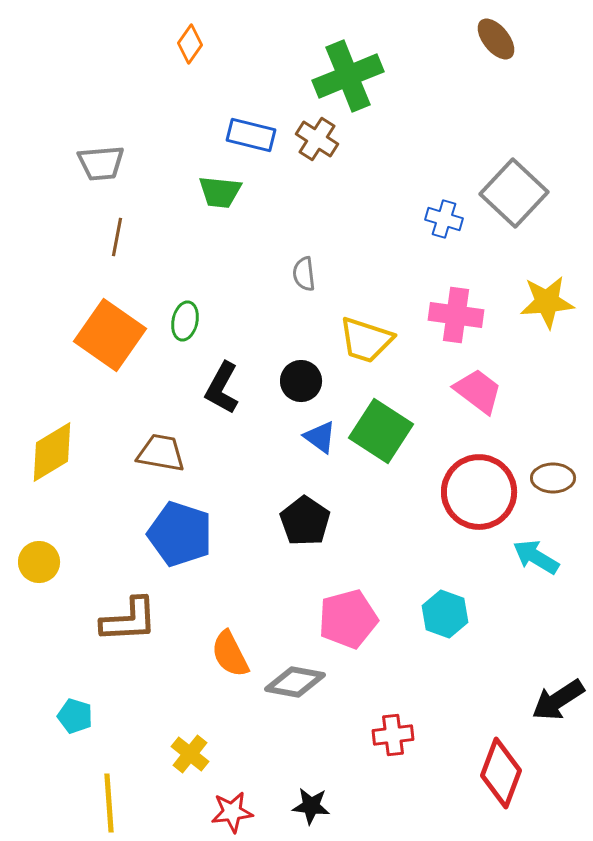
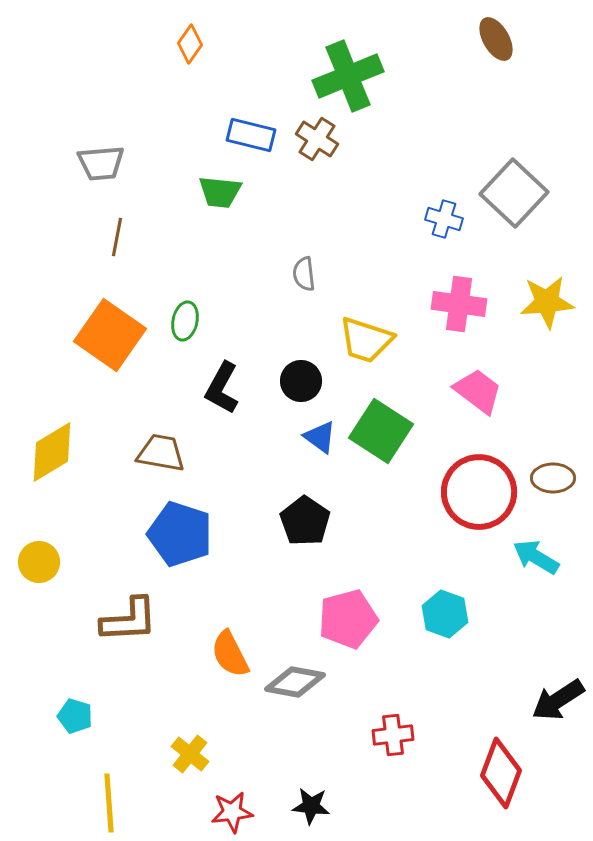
brown ellipse at (496, 39): rotated 9 degrees clockwise
pink cross at (456, 315): moved 3 px right, 11 px up
